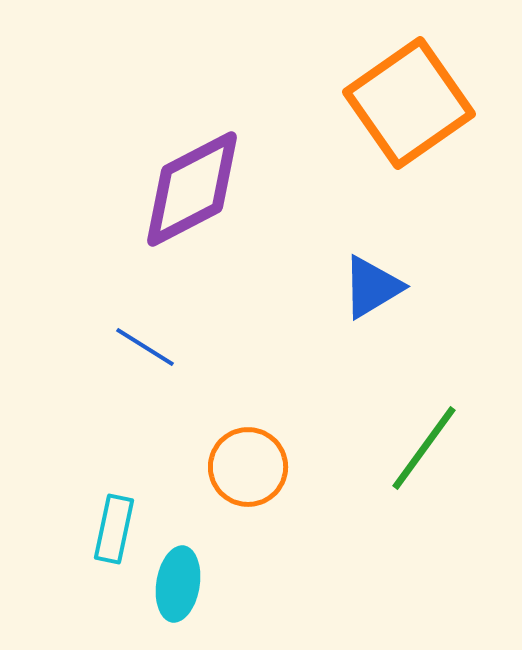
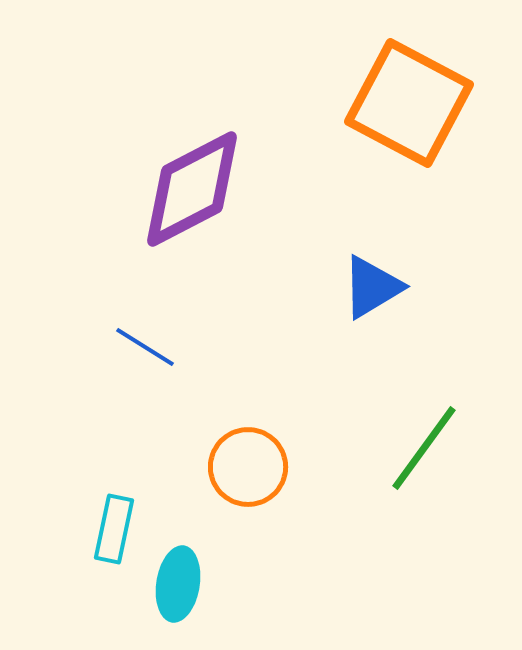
orange square: rotated 27 degrees counterclockwise
